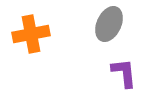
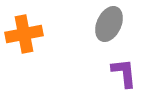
orange cross: moved 7 px left
